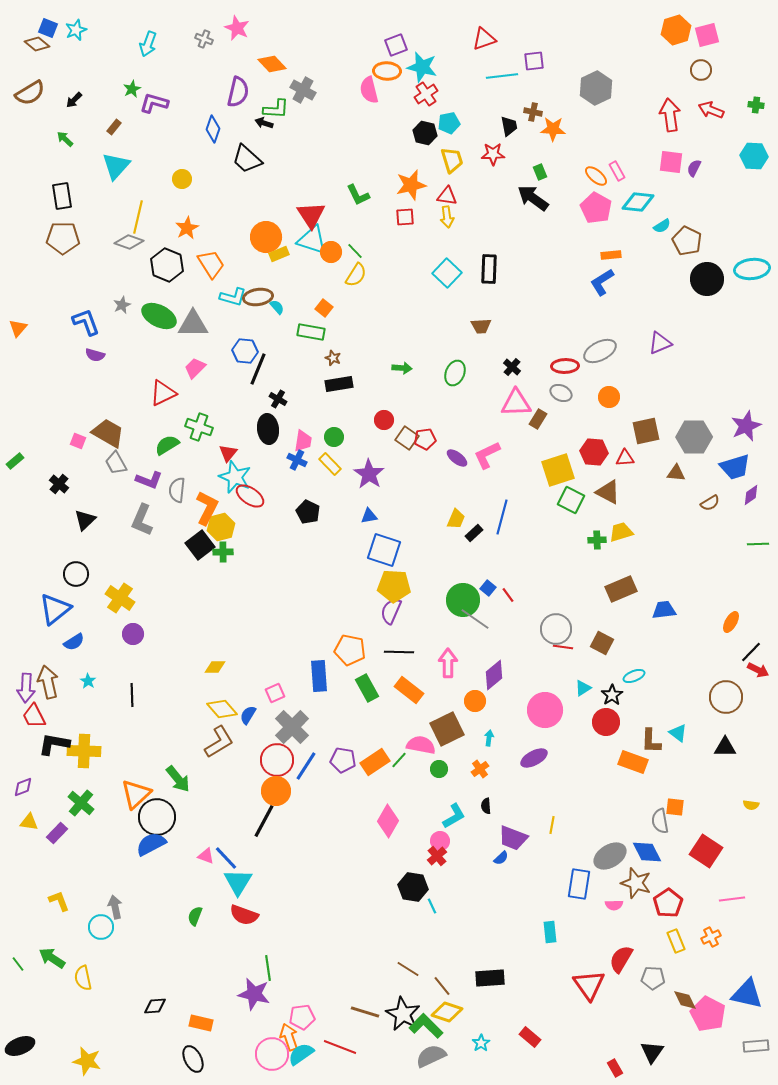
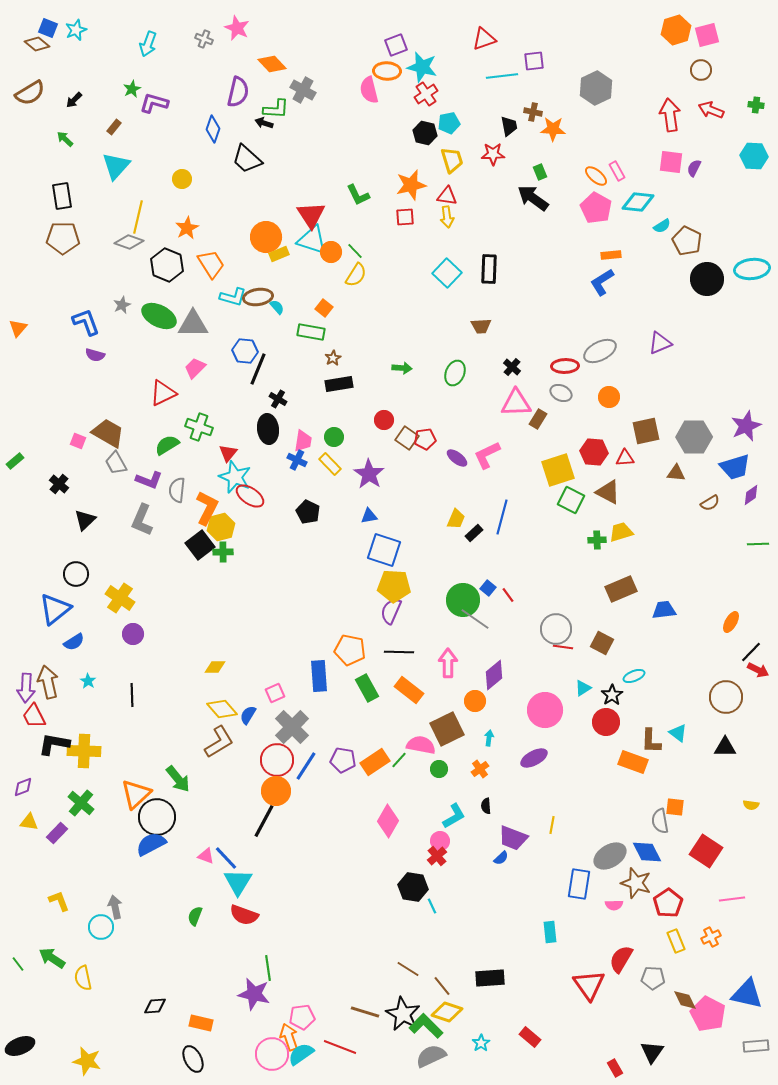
brown star at (333, 358): rotated 21 degrees clockwise
